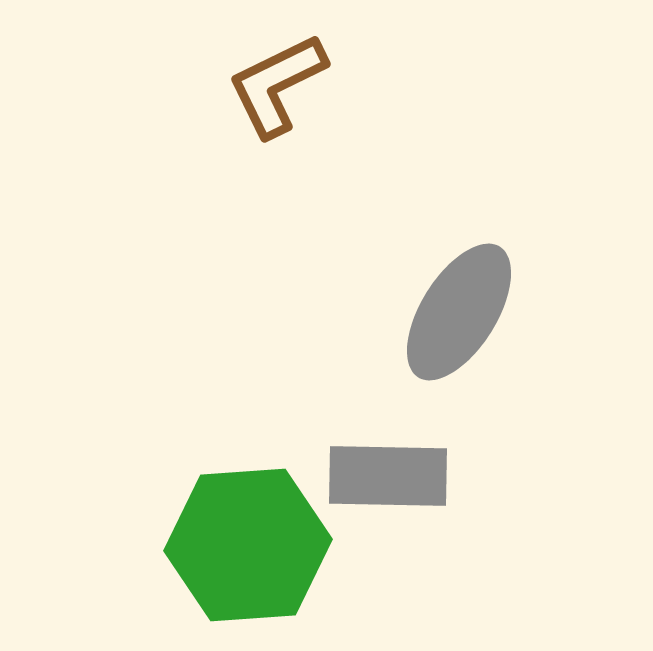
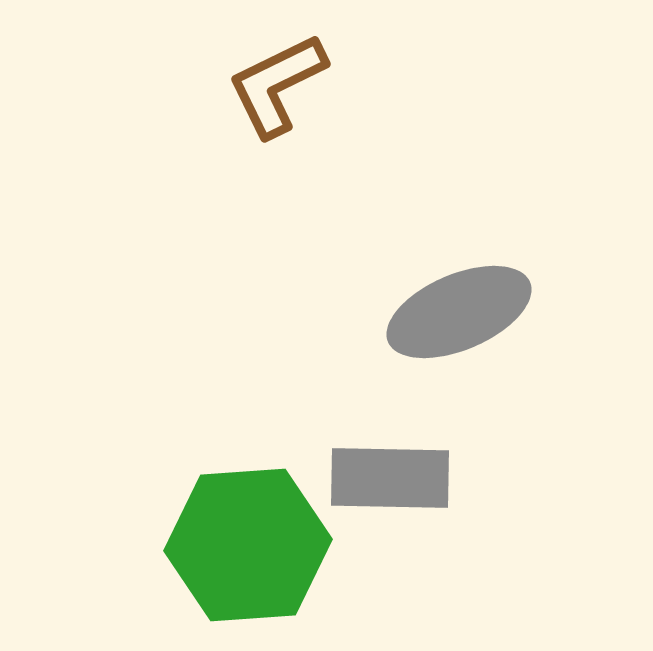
gray ellipse: rotated 35 degrees clockwise
gray rectangle: moved 2 px right, 2 px down
